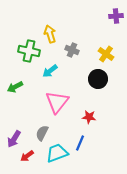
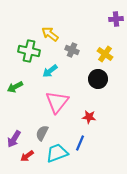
purple cross: moved 3 px down
yellow arrow: rotated 36 degrees counterclockwise
yellow cross: moved 1 px left
